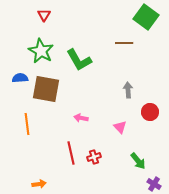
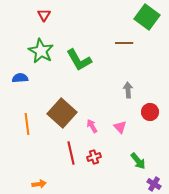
green square: moved 1 px right
brown square: moved 16 px right, 24 px down; rotated 32 degrees clockwise
pink arrow: moved 11 px right, 8 px down; rotated 48 degrees clockwise
